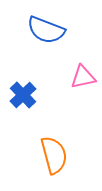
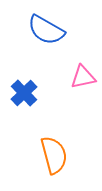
blue semicircle: rotated 9 degrees clockwise
blue cross: moved 1 px right, 2 px up
